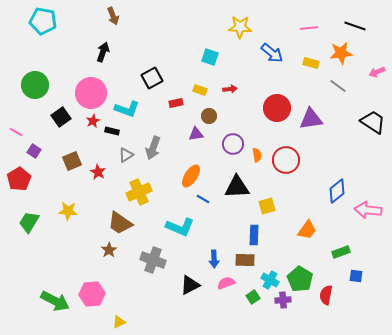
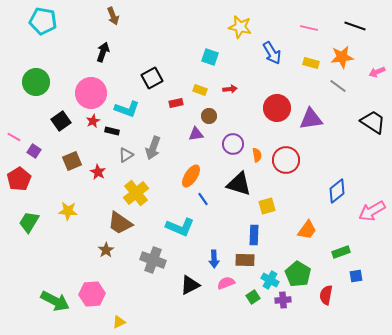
yellow star at (240, 27): rotated 10 degrees clockwise
pink line at (309, 28): rotated 18 degrees clockwise
blue arrow at (272, 53): rotated 20 degrees clockwise
orange star at (341, 53): moved 1 px right, 4 px down
green circle at (35, 85): moved 1 px right, 3 px up
black square at (61, 117): moved 4 px down
pink line at (16, 132): moved 2 px left, 5 px down
black triangle at (237, 187): moved 2 px right, 3 px up; rotated 20 degrees clockwise
yellow cross at (139, 192): moved 3 px left, 1 px down; rotated 15 degrees counterclockwise
blue line at (203, 199): rotated 24 degrees clockwise
pink arrow at (368, 210): moved 4 px right, 1 px down; rotated 36 degrees counterclockwise
brown star at (109, 250): moved 3 px left
blue square at (356, 276): rotated 16 degrees counterclockwise
green pentagon at (300, 279): moved 2 px left, 5 px up
